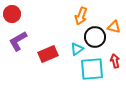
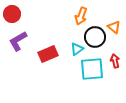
orange triangle: rotated 24 degrees clockwise
